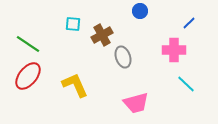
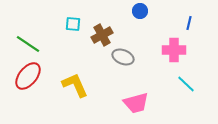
blue line: rotated 32 degrees counterclockwise
gray ellipse: rotated 50 degrees counterclockwise
